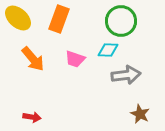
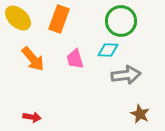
pink trapezoid: rotated 55 degrees clockwise
